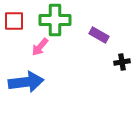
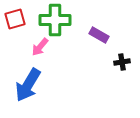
red square: moved 1 px right, 2 px up; rotated 15 degrees counterclockwise
blue arrow: moved 2 px right, 3 px down; rotated 128 degrees clockwise
